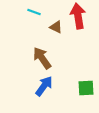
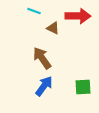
cyan line: moved 1 px up
red arrow: rotated 100 degrees clockwise
brown triangle: moved 3 px left, 1 px down
green square: moved 3 px left, 1 px up
